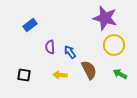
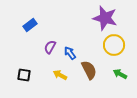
purple semicircle: rotated 32 degrees clockwise
blue arrow: moved 1 px down
yellow arrow: rotated 24 degrees clockwise
